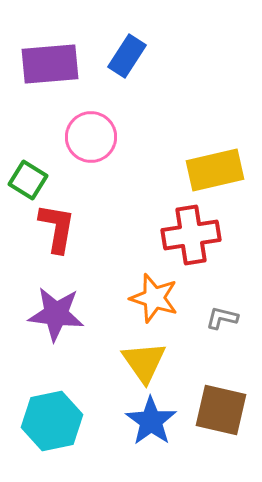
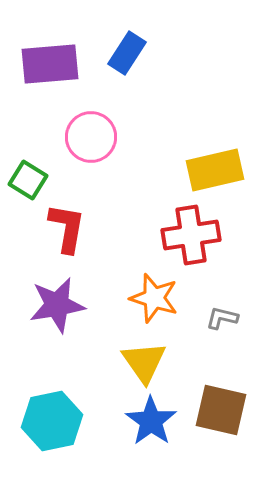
blue rectangle: moved 3 px up
red L-shape: moved 10 px right
purple star: moved 1 px right, 9 px up; rotated 16 degrees counterclockwise
